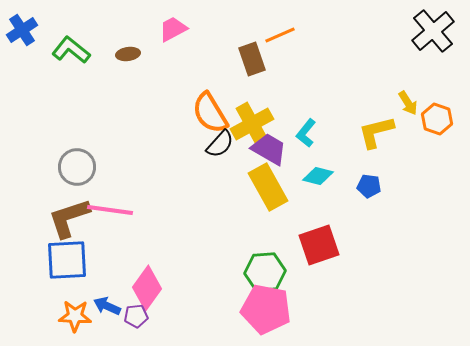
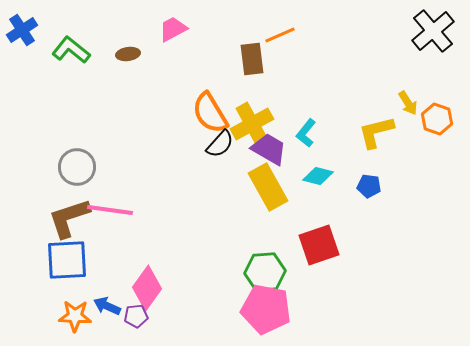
brown rectangle: rotated 12 degrees clockwise
